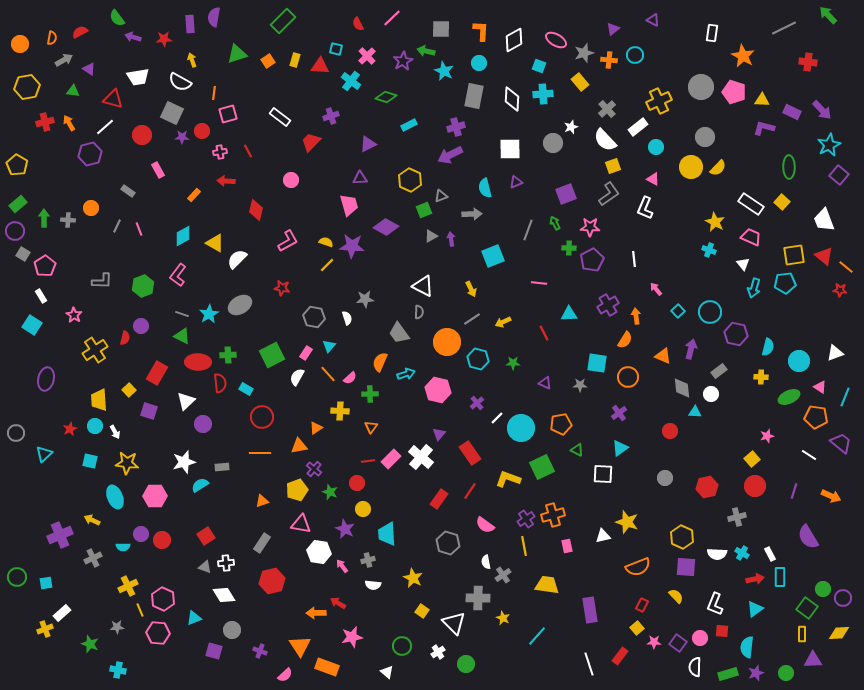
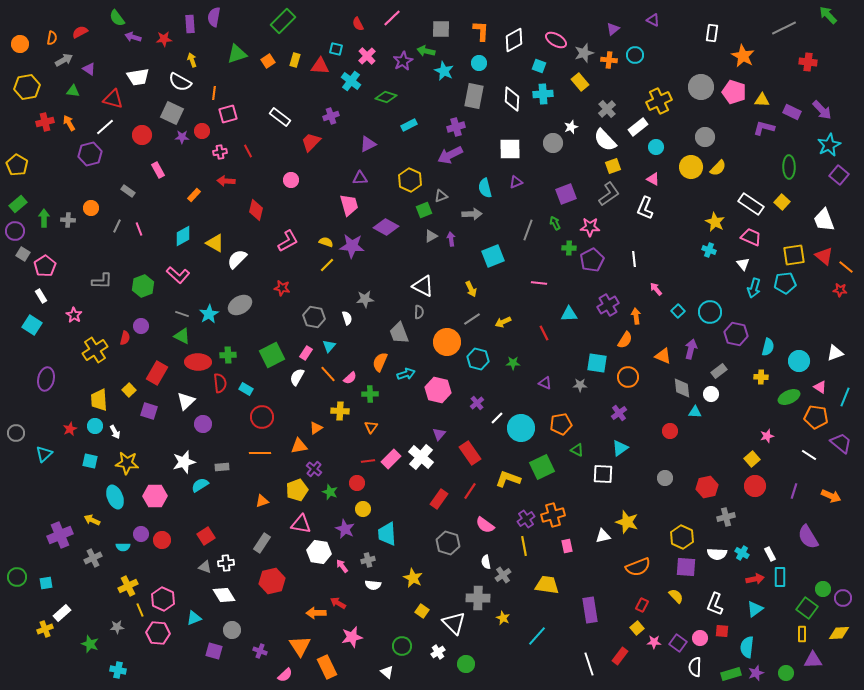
pink L-shape at (178, 275): rotated 85 degrees counterclockwise
gray trapezoid at (399, 333): rotated 15 degrees clockwise
gray cross at (737, 517): moved 11 px left
orange rectangle at (327, 667): rotated 45 degrees clockwise
green rectangle at (728, 674): moved 3 px right
